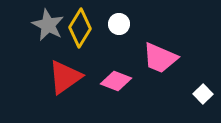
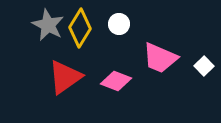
white square: moved 1 px right, 28 px up
